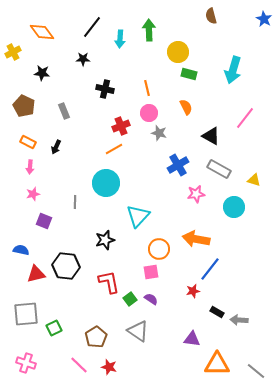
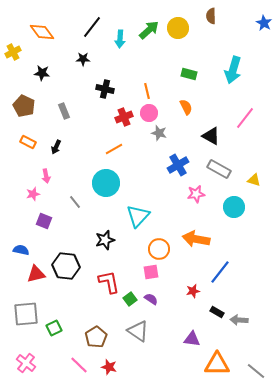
brown semicircle at (211, 16): rotated 14 degrees clockwise
blue star at (264, 19): moved 4 px down
green arrow at (149, 30): rotated 50 degrees clockwise
yellow circle at (178, 52): moved 24 px up
orange line at (147, 88): moved 3 px down
red cross at (121, 126): moved 3 px right, 9 px up
pink arrow at (30, 167): moved 16 px right, 9 px down; rotated 16 degrees counterclockwise
gray line at (75, 202): rotated 40 degrees counterclockwise
blue line at (210, 269): moved 10 px right, 3 px down
pink cross at (26, 363): rotated 18 degrees clockwise
